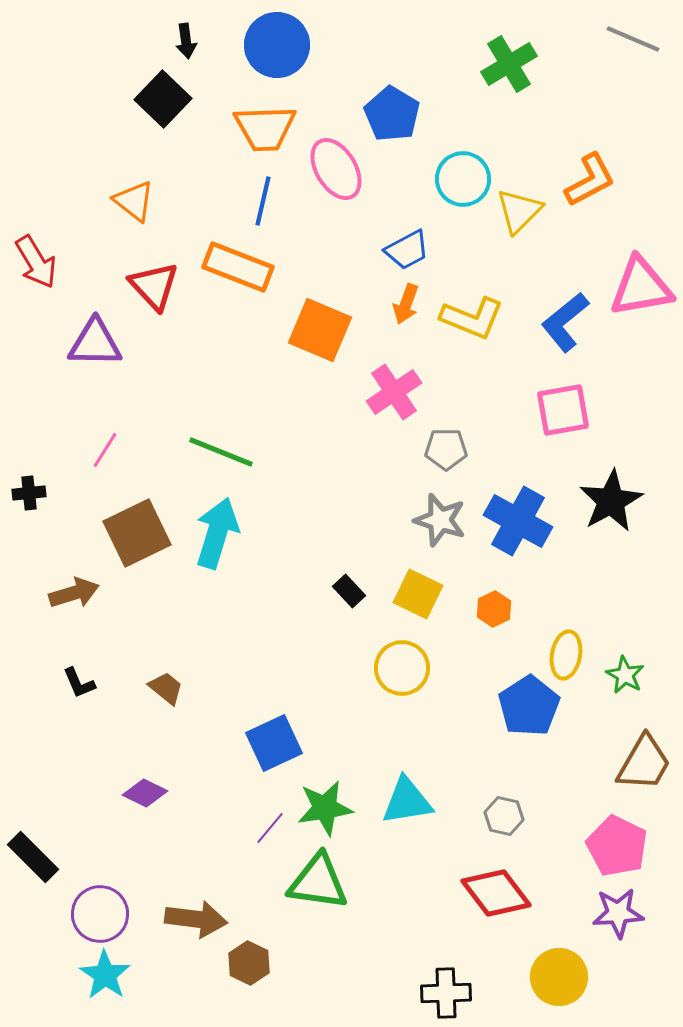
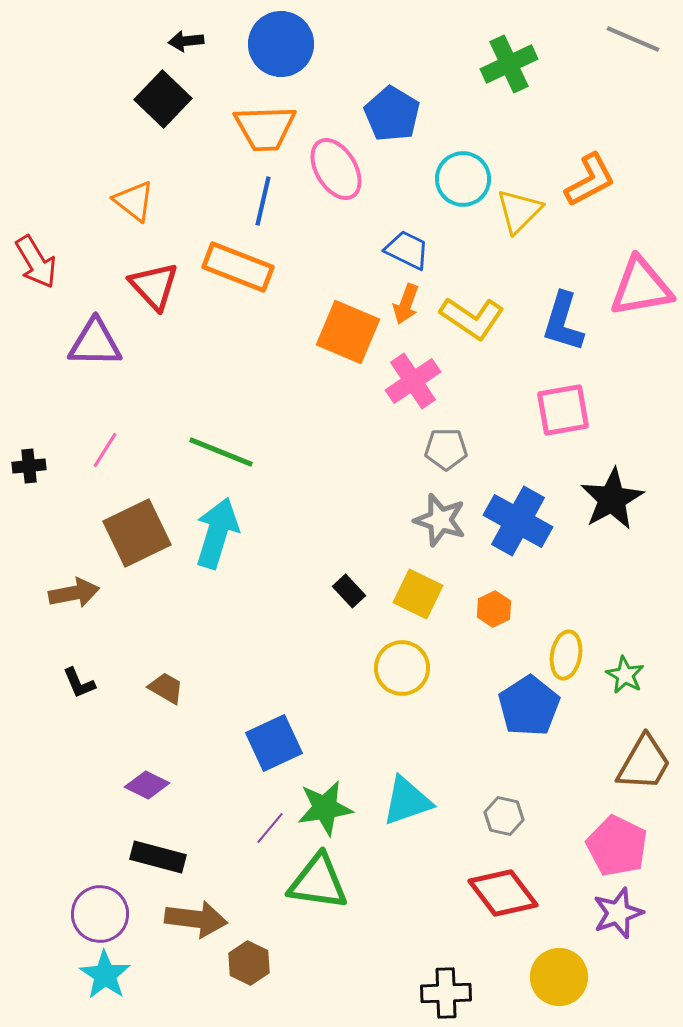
black arrow at (186, 41): rotated 92 degrees clockwise
blue circle at (277, 45): moved 4 px right, 1 px up
green cross at (509, 64): rotated 6 degrees clockwise
blue trapezoid at (407, 250): rotated 126 degrees counterclockwise
yellow L-shape at (472, 318): rotated 12 degrees clockwise
blue L-shape at (565, 322): moved 2 px left; rotated 34 degrees counterclockwise
orange square at (320, 330): moved 28 px right, 2 px down
pink cross at (394, 392): moved 19 px right, 11 px up
black cross at (29, 493): moved 27 px up
black star at (611, 501): moved 1 px right, 2 px up
brown arrow at (74, 593): rotated 6 degrees clockwise
brown trapezoid at (166, 688): rotated 9 degrees counterclockwise
purple diamond at (145, 793): moved 2 px right, 8 px up
cyan triangle at (407, 801): rotated 10 degrees counterclockwise
black rectangle at (33, 857): moved 125 px right; rotated 30 degrees counterclockwise
red diamond at (496, 893): moved 7 px right
purple star at (618, 913): rotated 15 degrees counterclockwise
